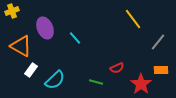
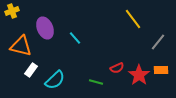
orange triangle: rotated 15 degrees counterclockwise
red star: moved 2 px left, 9 px up
